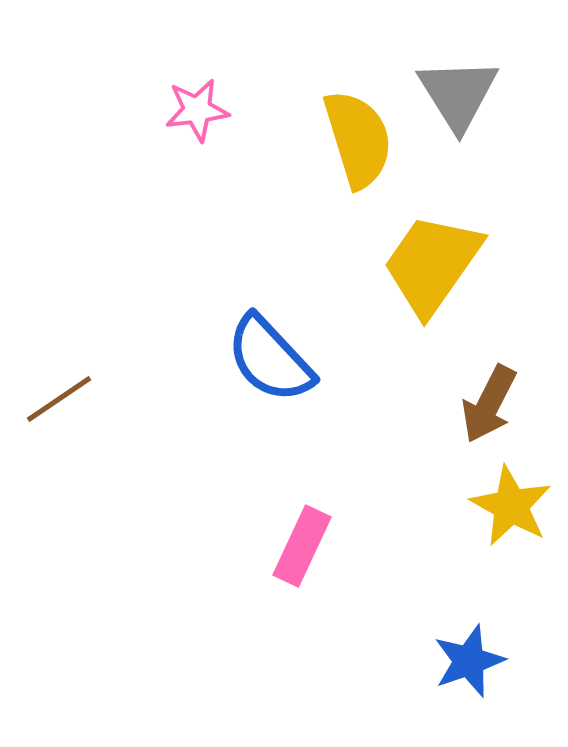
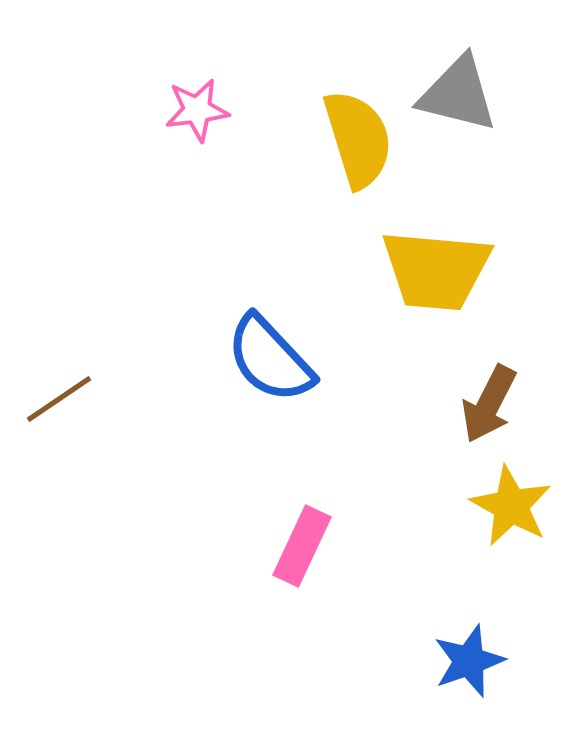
gray triangle: rotated 44 degrees counterclockwise
yellow trapezoid: moved 4 px right, 6 px down; rotated 120 degrees counterclockwise
